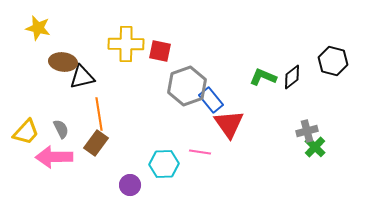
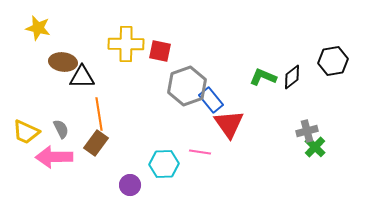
black hexagon: rotated 24 degrees counterclockwise
black triangle: rotated 12 degrees clockwise
yellow trapezoid: rotated 72 degrees clockwise
